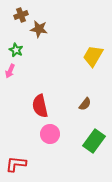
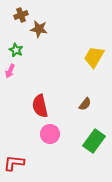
yellow trapezoid: moved 1 px right, 1 px down
red L-shape: moved 2 px left, 1 px up
